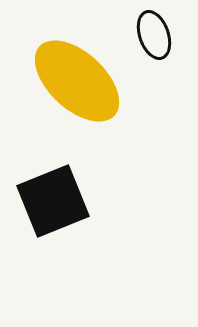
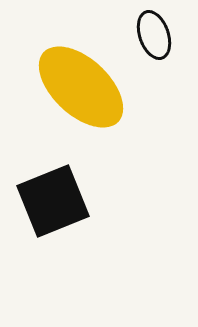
yellow ellipse: moved 4 px right, 6 px down
